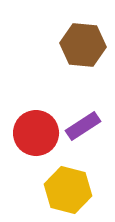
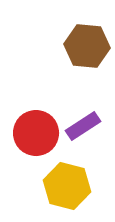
brown hexagon: moved 4 px right, 1 px down
yellow hexagon: moved 1 px left, 4 px up
